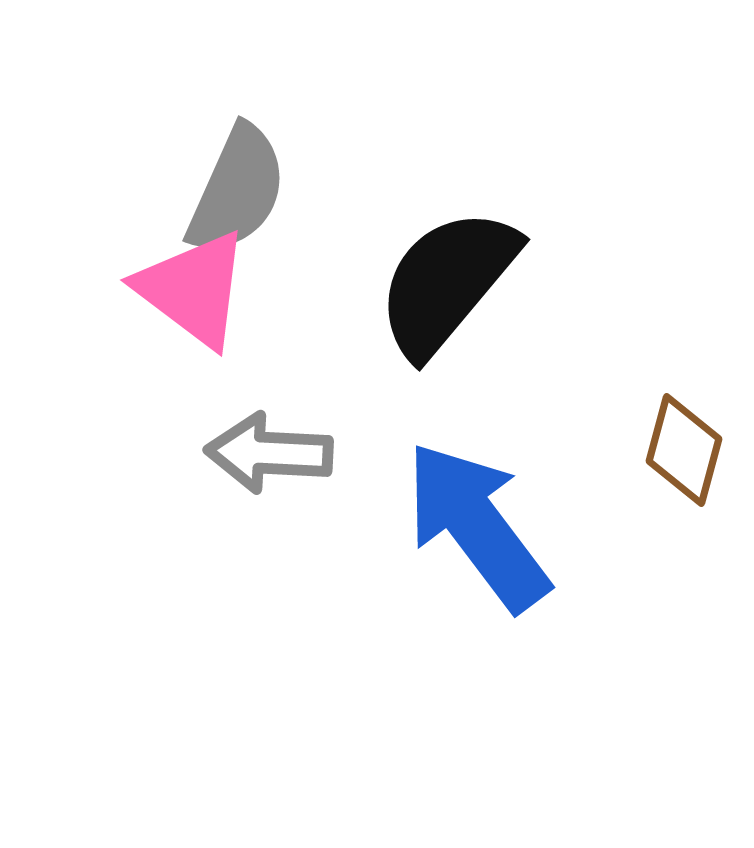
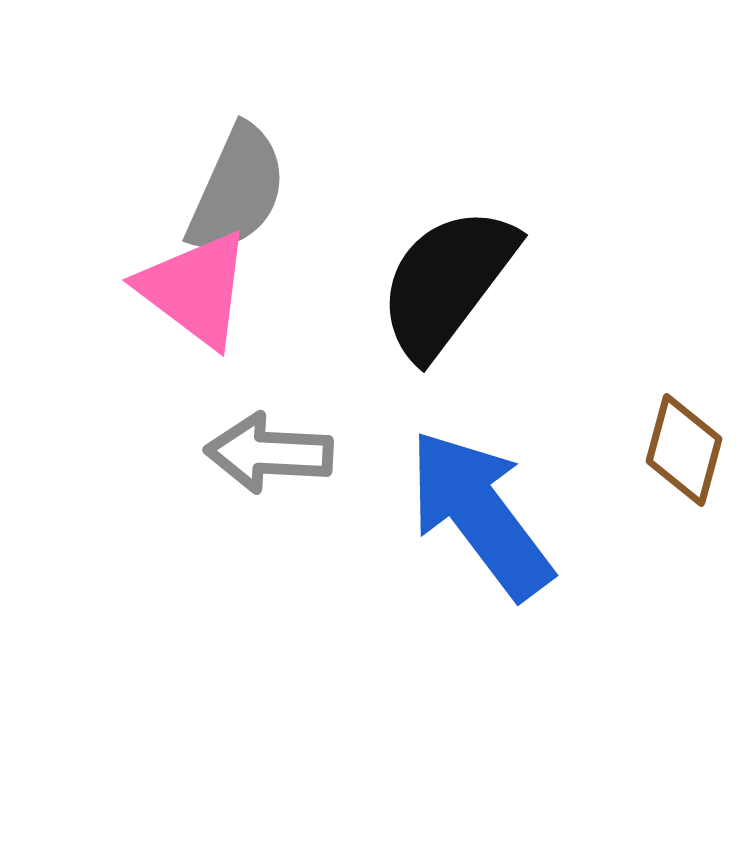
black semicircle: rotated 3 degrees counterclockwise
pink triangle: moved 2 px right
blue arrow: moved 3 px right, 12 px up
